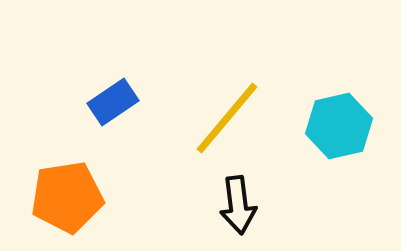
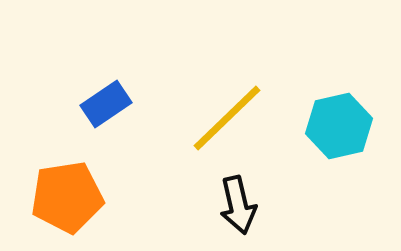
blue rectangle: moved 7 px left, 2 px down
yellow line: rotated 6 degrees clockwise
black arrow: rotated 6 degrees counterclockwise
